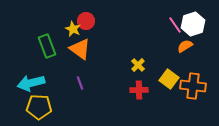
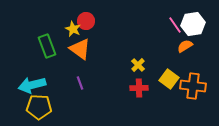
white hexagon: rotated 10 degrees clockwise
cyan arrow: moved 1 px right, 2 px down
red cross: moved 2 px up
